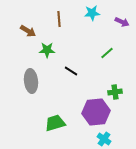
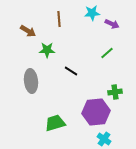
purple arrow: moved 10 px left, 2 px down
